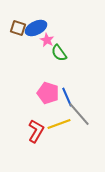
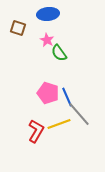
blue ellipse: moved 12 px right, 14 px up; rotated 20 degrees clockwise
